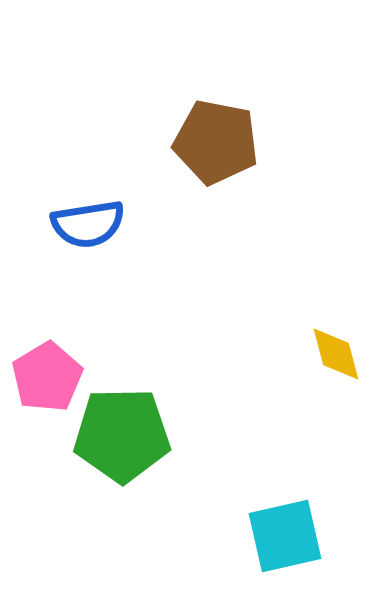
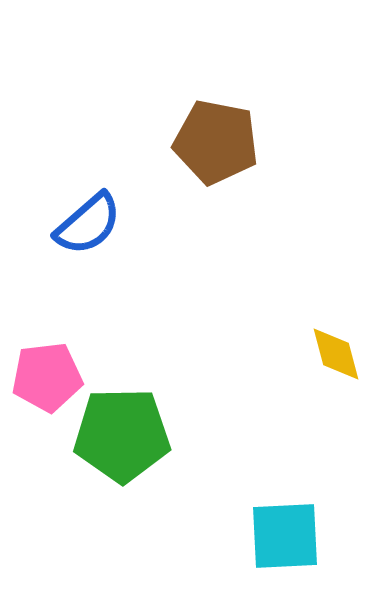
blue semicircle: rotated 32 degrees counterclockwise
pink pentagon: rotated 24 degrees clockwise
cyan square: rotated 10 degrees clockwise
